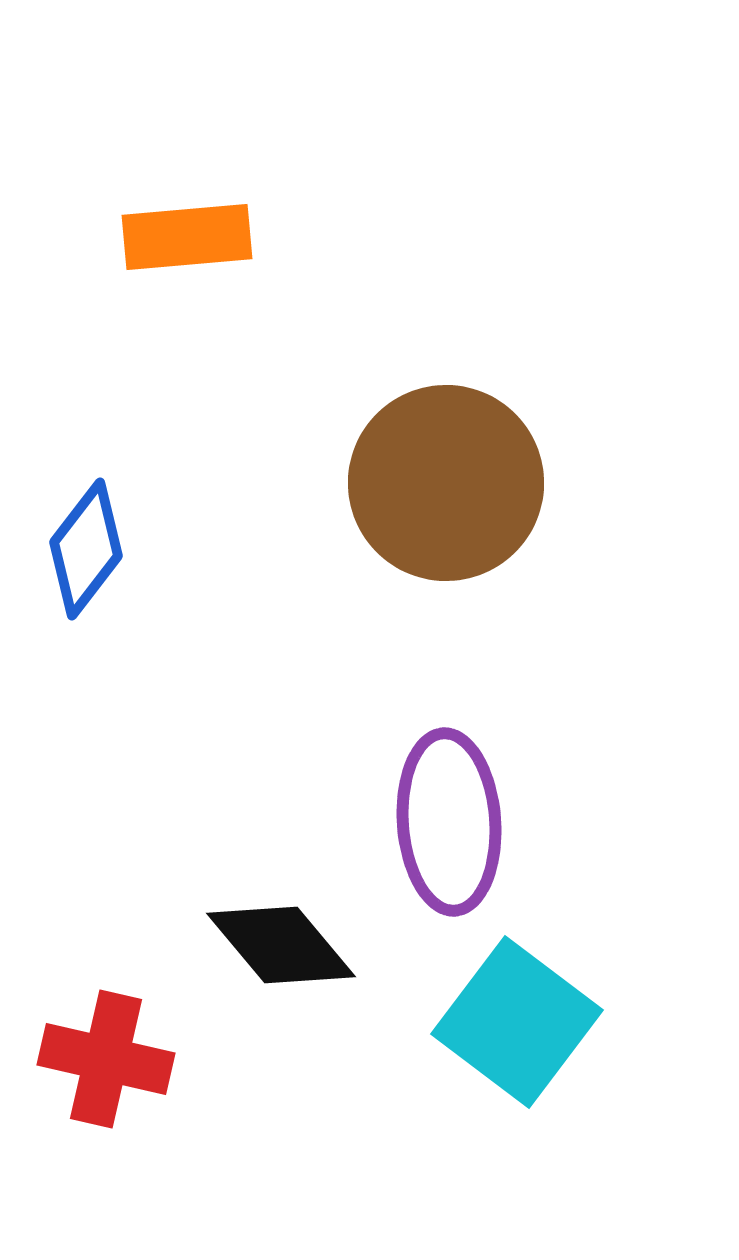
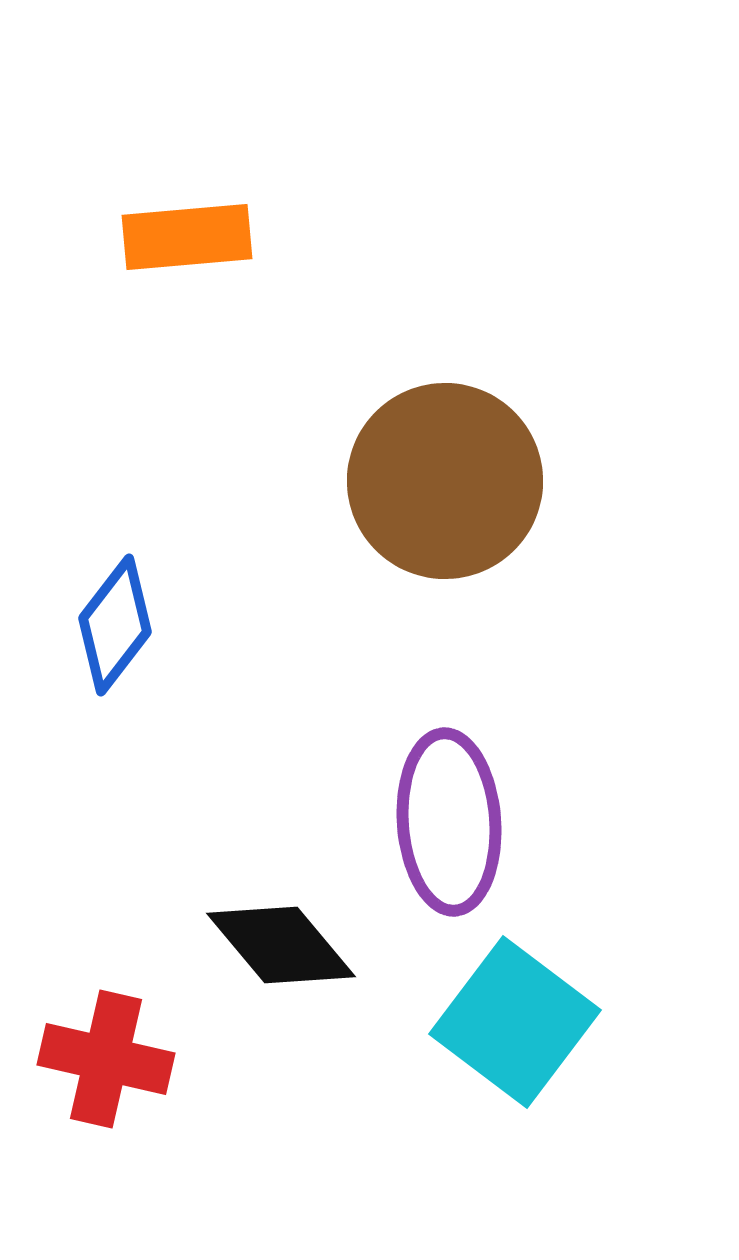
brown circle: moved 1 px left, 2 px up
blue diamond: moved 29 px right, 76 px down
cyan square: moved 2 px left
